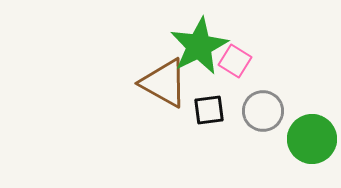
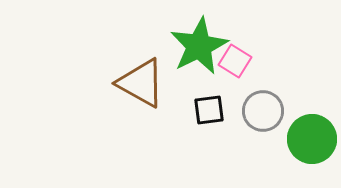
brown triangle: moved 23 px left
